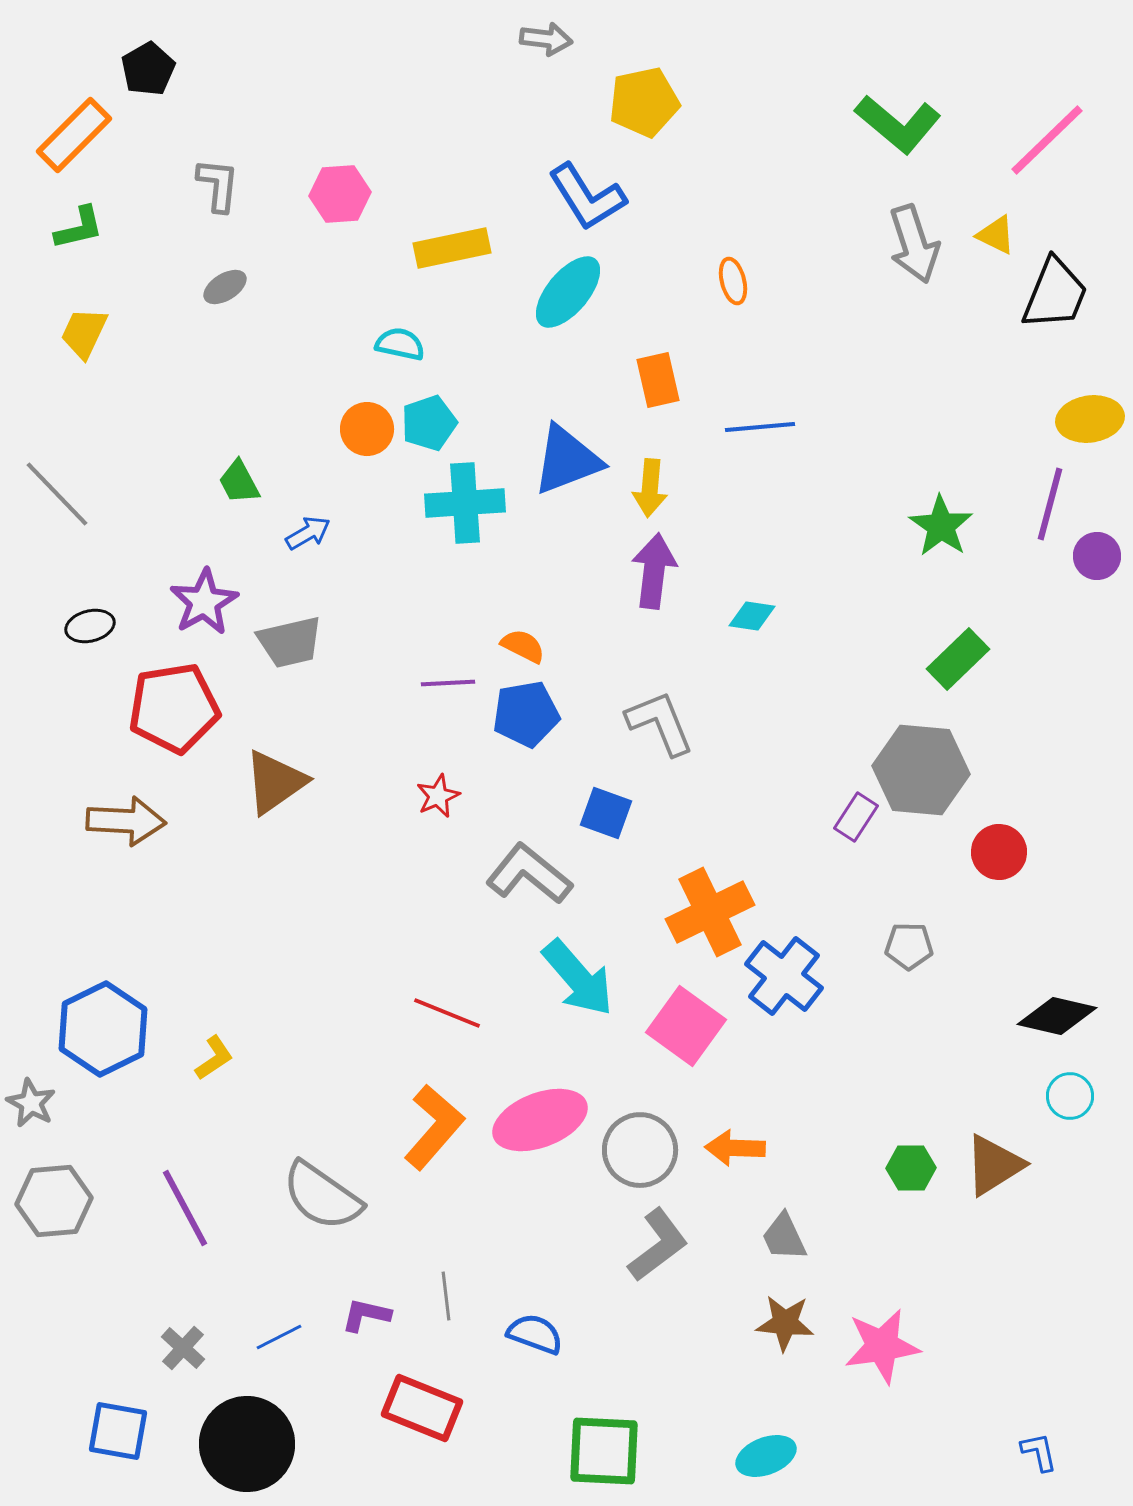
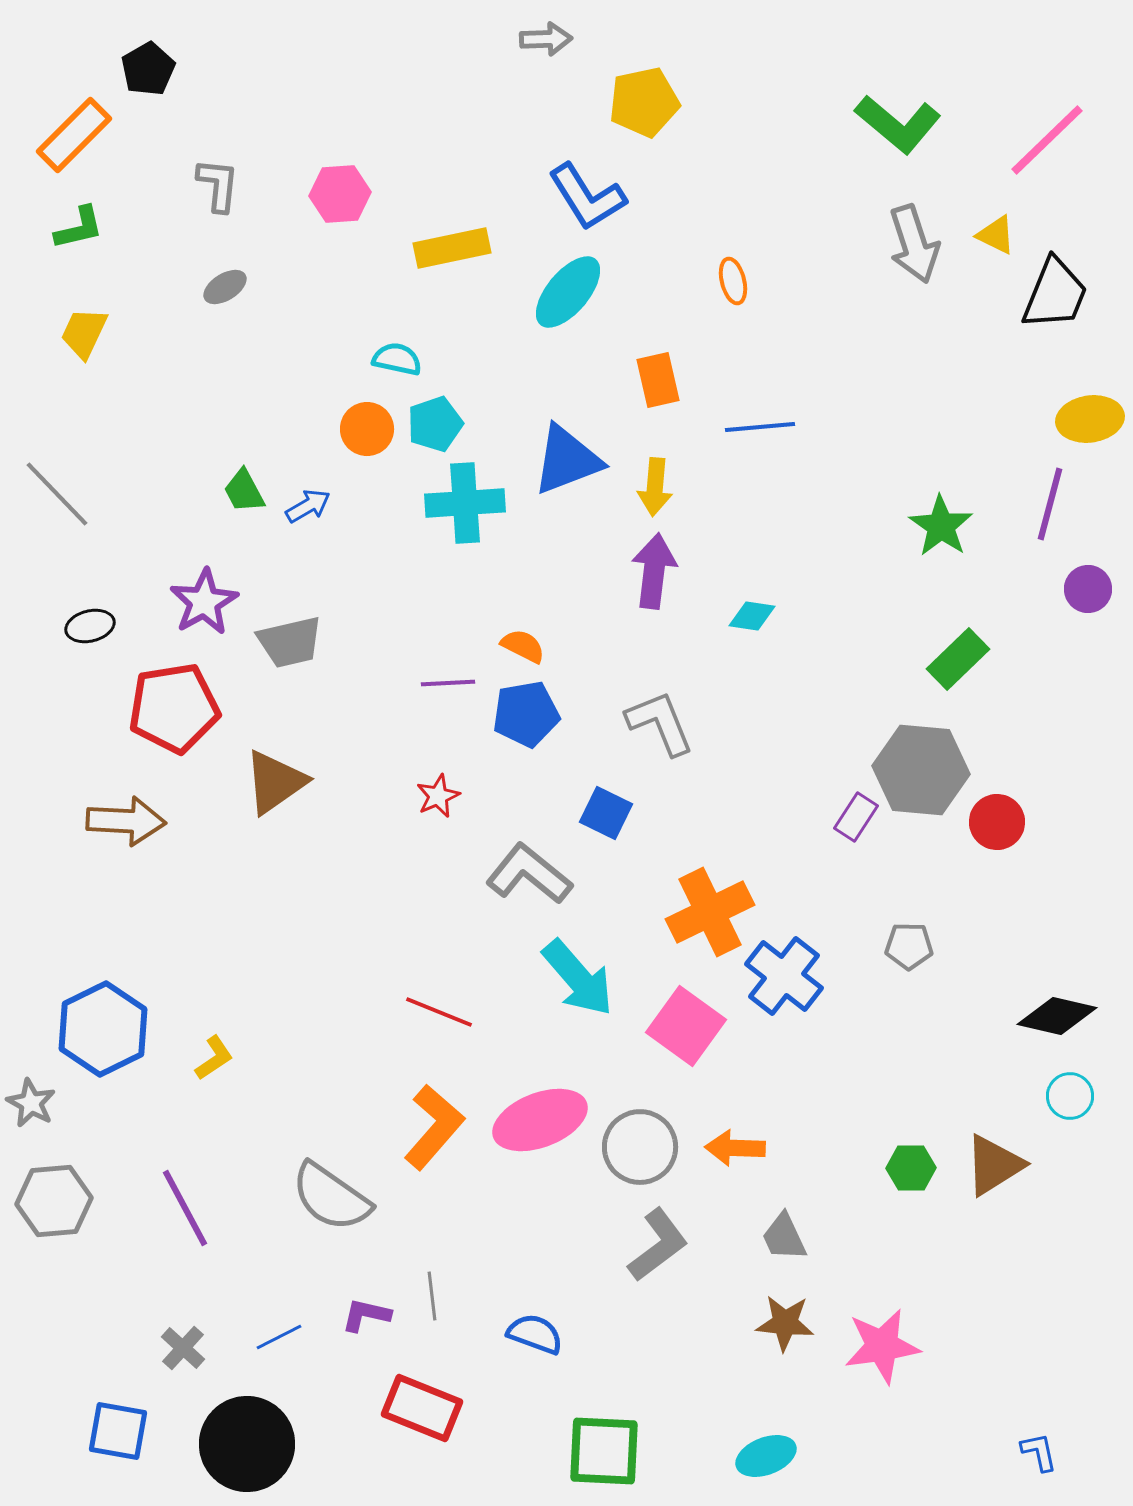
gray arrow at (546, 39): rotated 9 degrees counterclockwise
cyan semicircle at (400, 344): moved 3 px left, 15 px down
cyan pentagon at (429, 423): moved 6 px right, 1 px down
green trapezoid at (239, 482): moved 5 px right, 9 px down
yellow arrow at (650, 488): moved 5 px right, 1 px up
blue arrow at (308, 533): moved 27 px up
purple circle at (1097, 556): moved 9 px left, 33 px down
blue square at (606, 813): rotated 6 degrees clockwise
red circle at (999, 852): moved 2 px left, 30 px up
red line at (447, 1013): moved 8 px left, 1 px up
gray circle at (640, 1150): moved 3 px up
gray semicircle at (322, 1196): moved 9 px right, 1 px down
gray line at (446, 1296): moved 14 px left
